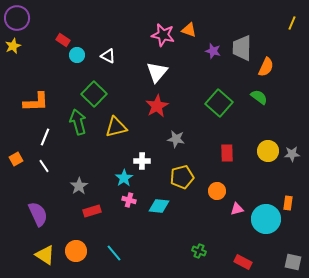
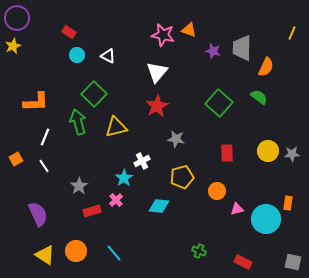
yellow line at (292, 23): moved 10 px down
red rectangle at (63, 40): moved 6 px right, 8 px up
white cross at (142, 161): rotated 28 degrees counterclockwise
pink cross at (129, 200): moved 13 px left; rotated 32 degrees clockwise
